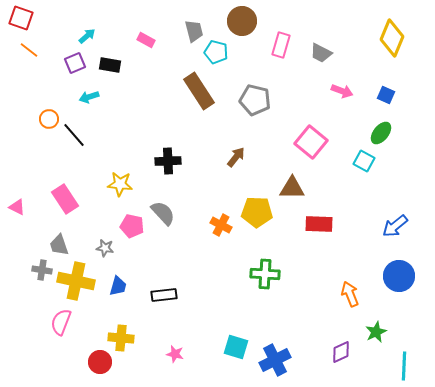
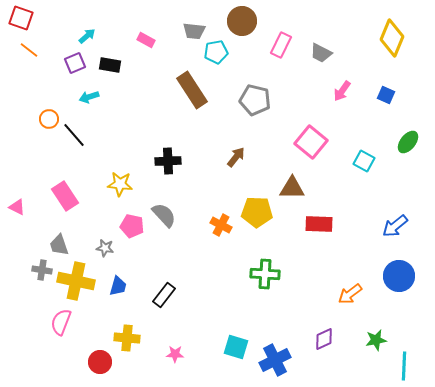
gray trapezoid at (194, 31): rotated 110 degrees clockwise
pink rectangle at (281, 45): rotated 10 degrees clockwise
cyan pentagon at (216, 52): rotated 25 degrees counterclockwise
brown rectangle at (199, 91): moved 7 px left, 1 px up
pink arrow at (342, 91): rotated 105 degrees clockwise
green ellipse at (381, 133): moved 27 px right, 9 px down
pink rectangle at (65, 199): moved 3 px up
gray semicircle at (163, 213): moved 1 px right, 2 px down
orange arrow at (350, 294): rotated 105 degrees counterclockwise
black rectangle at (164, 295): rotated 45 degrees counterclockwise
green star at (376, 332): moved 8 px down; rotated 15 degrees clockwise
yellow cross at (121, 338): moved 6 px right
purple diamond at (341, 352): moved 17 px left, 13 px up
pink star at (175, 354): rotated 12 degrees counterclockwise
